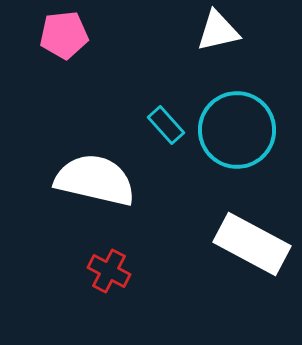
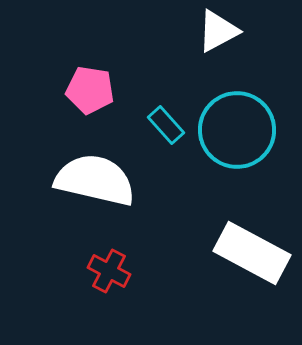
white triangle: rotated 15 degrees counterclockwise
pink pentagon: moved 26 px right, 55 px down; rotated 15 degrees clockwise
white rectangle: moved 9 px down
